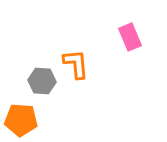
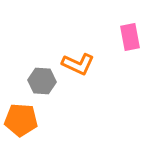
pink rectangle: rotated 12 degrees clockwise
orange L-shape: moved 2 px right; rotated 120 degrees clockwise
